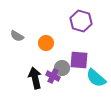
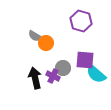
gray semicircle: moved 18 px right
purple square: moved 6 px right
gray circle: moved 1 px right
cyan semicircle: moved 4 px up
